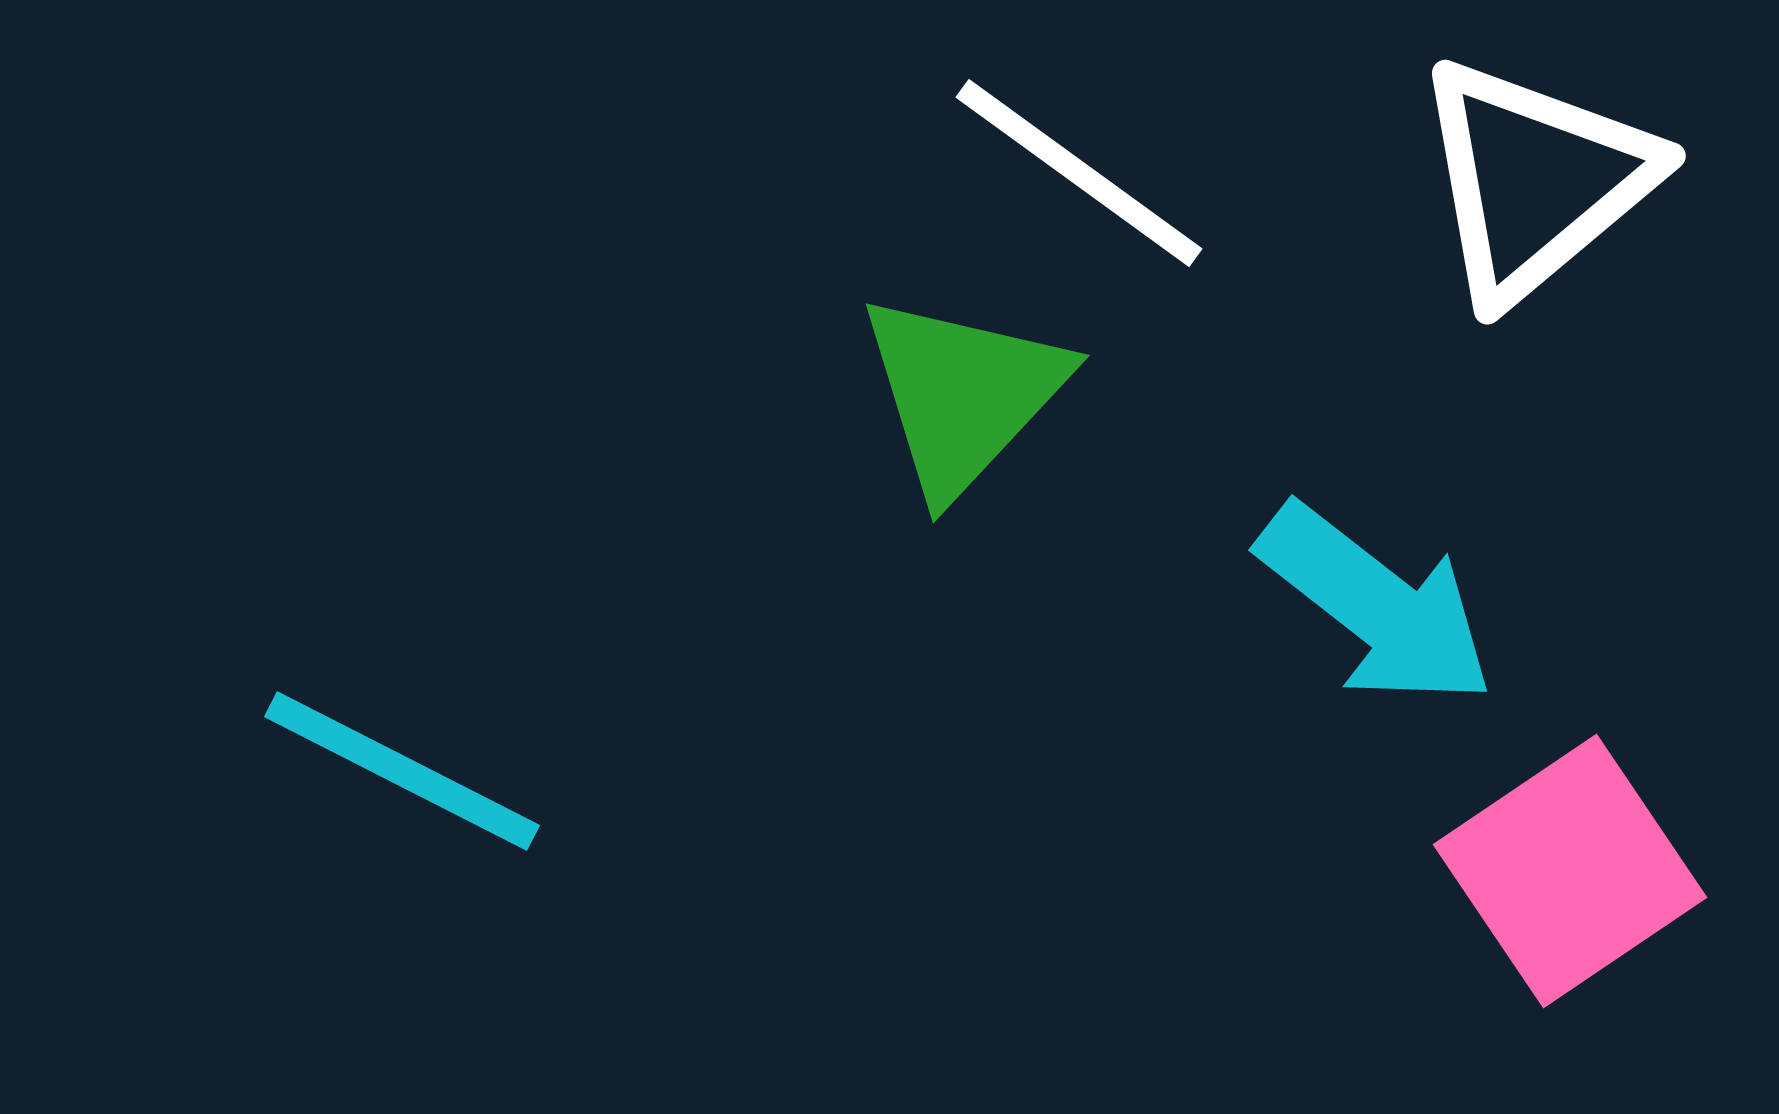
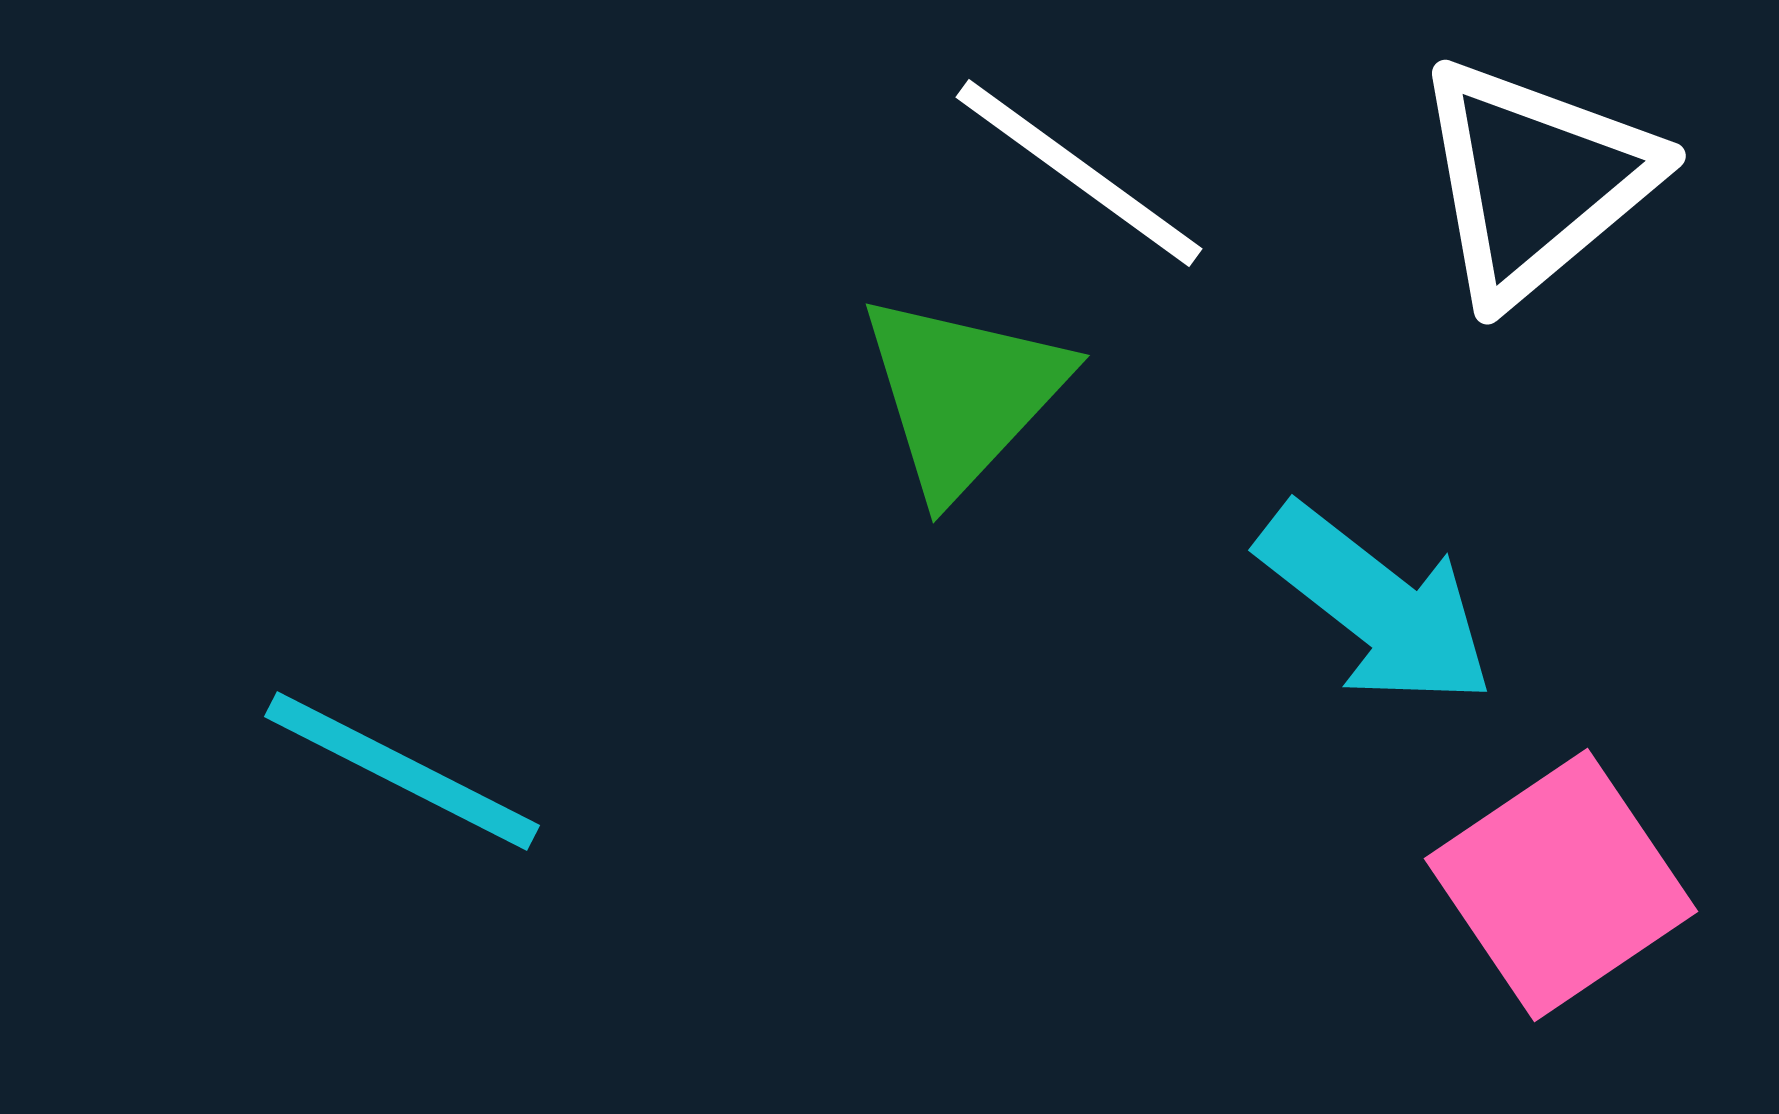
pink square: moved 9 px left, 14 px down
